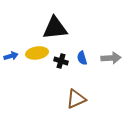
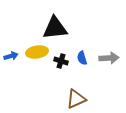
yellow ellipse: moved 1 px up
gray arrow: moved 2 px left
